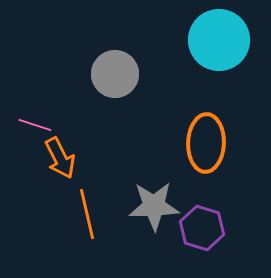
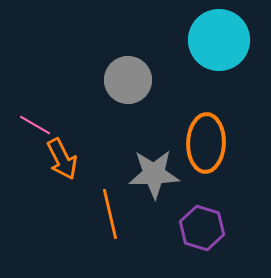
gray circle: moved 13 px right, 6 px down
pink line: rotated 12 degrees clockwise
orange arrow: moved 2 px right, 1 px down
gray star: moved 32 px up
orange line: moved 23 px right
